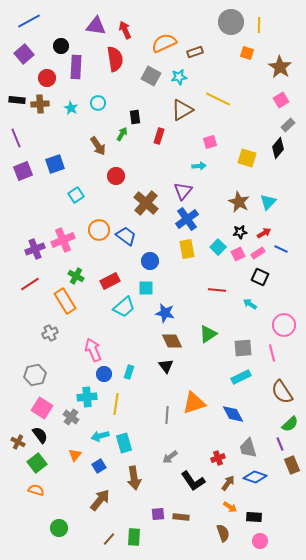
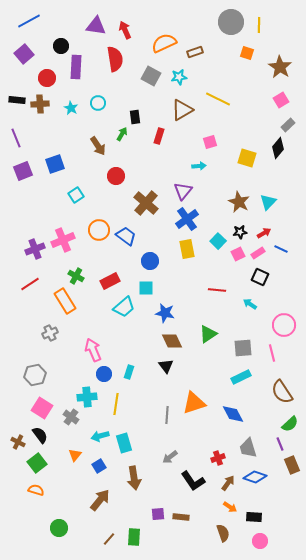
cyan square at (218, 247): moved 6 px up
